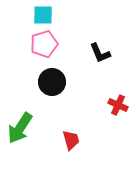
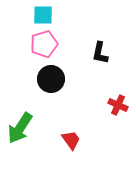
black L-shape: rotated 35 degrees clockwise
black circle: moved 1 px left, 3 px up
red trapezoid: rotated 20 degrees counterclockwise
